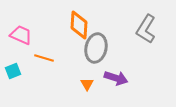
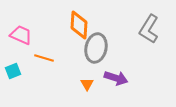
gray L-shape: moved 3 px right
